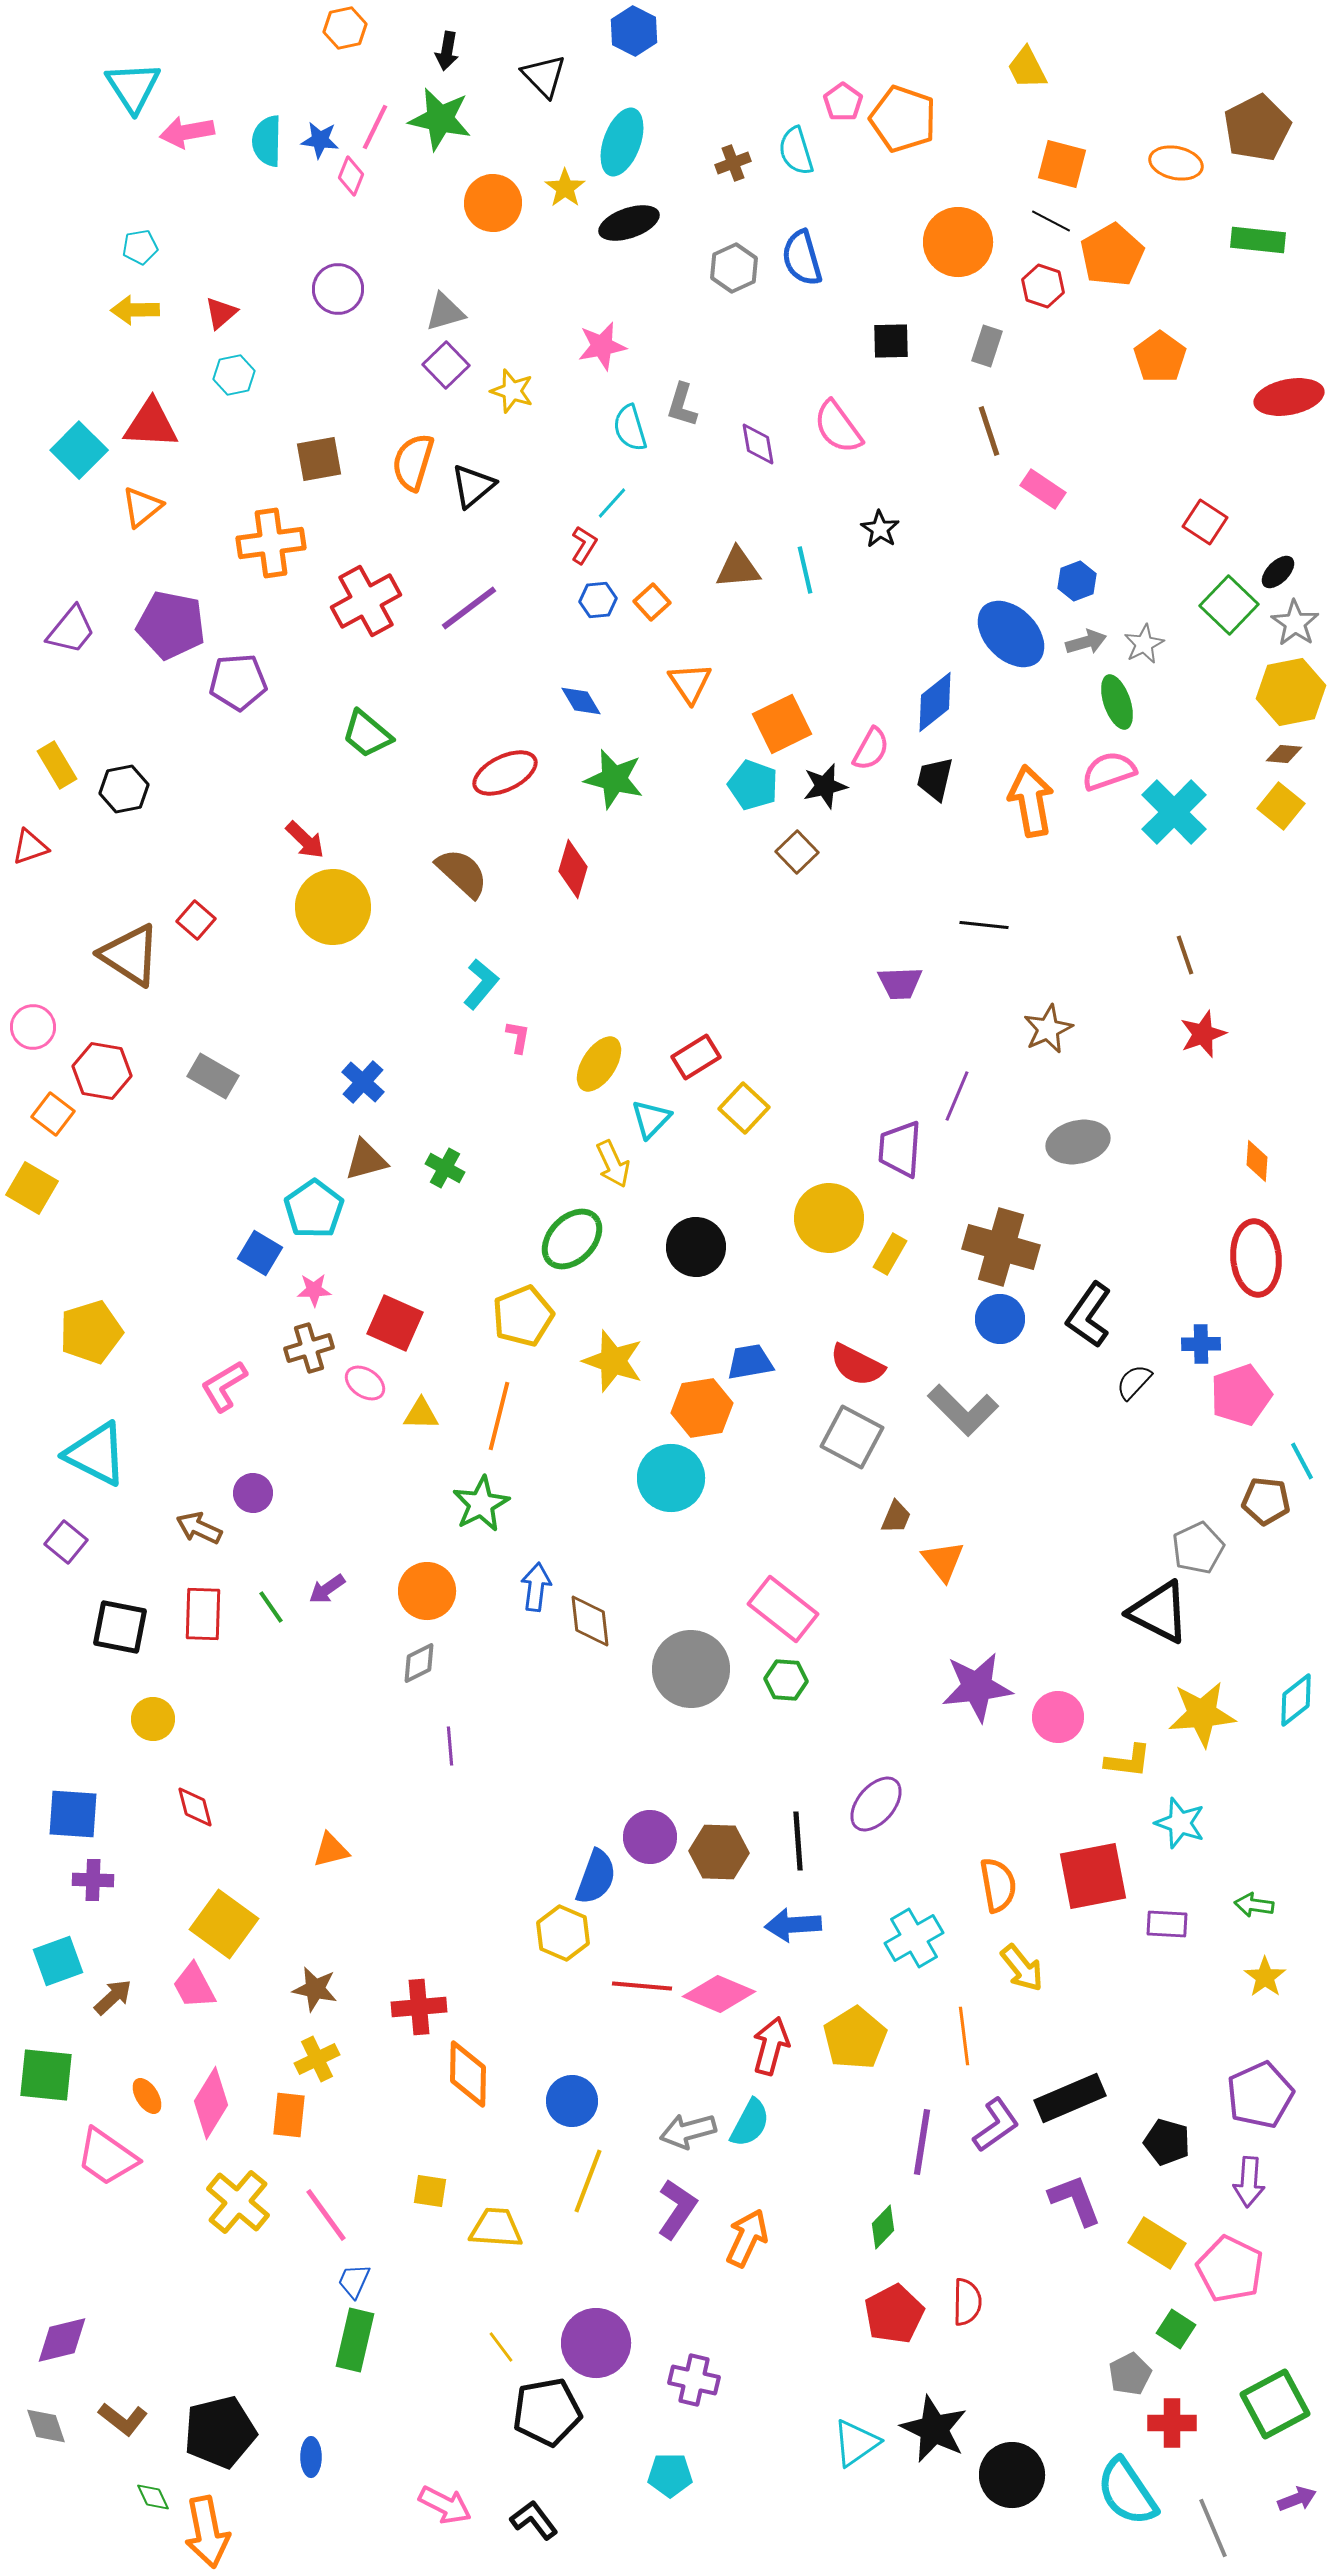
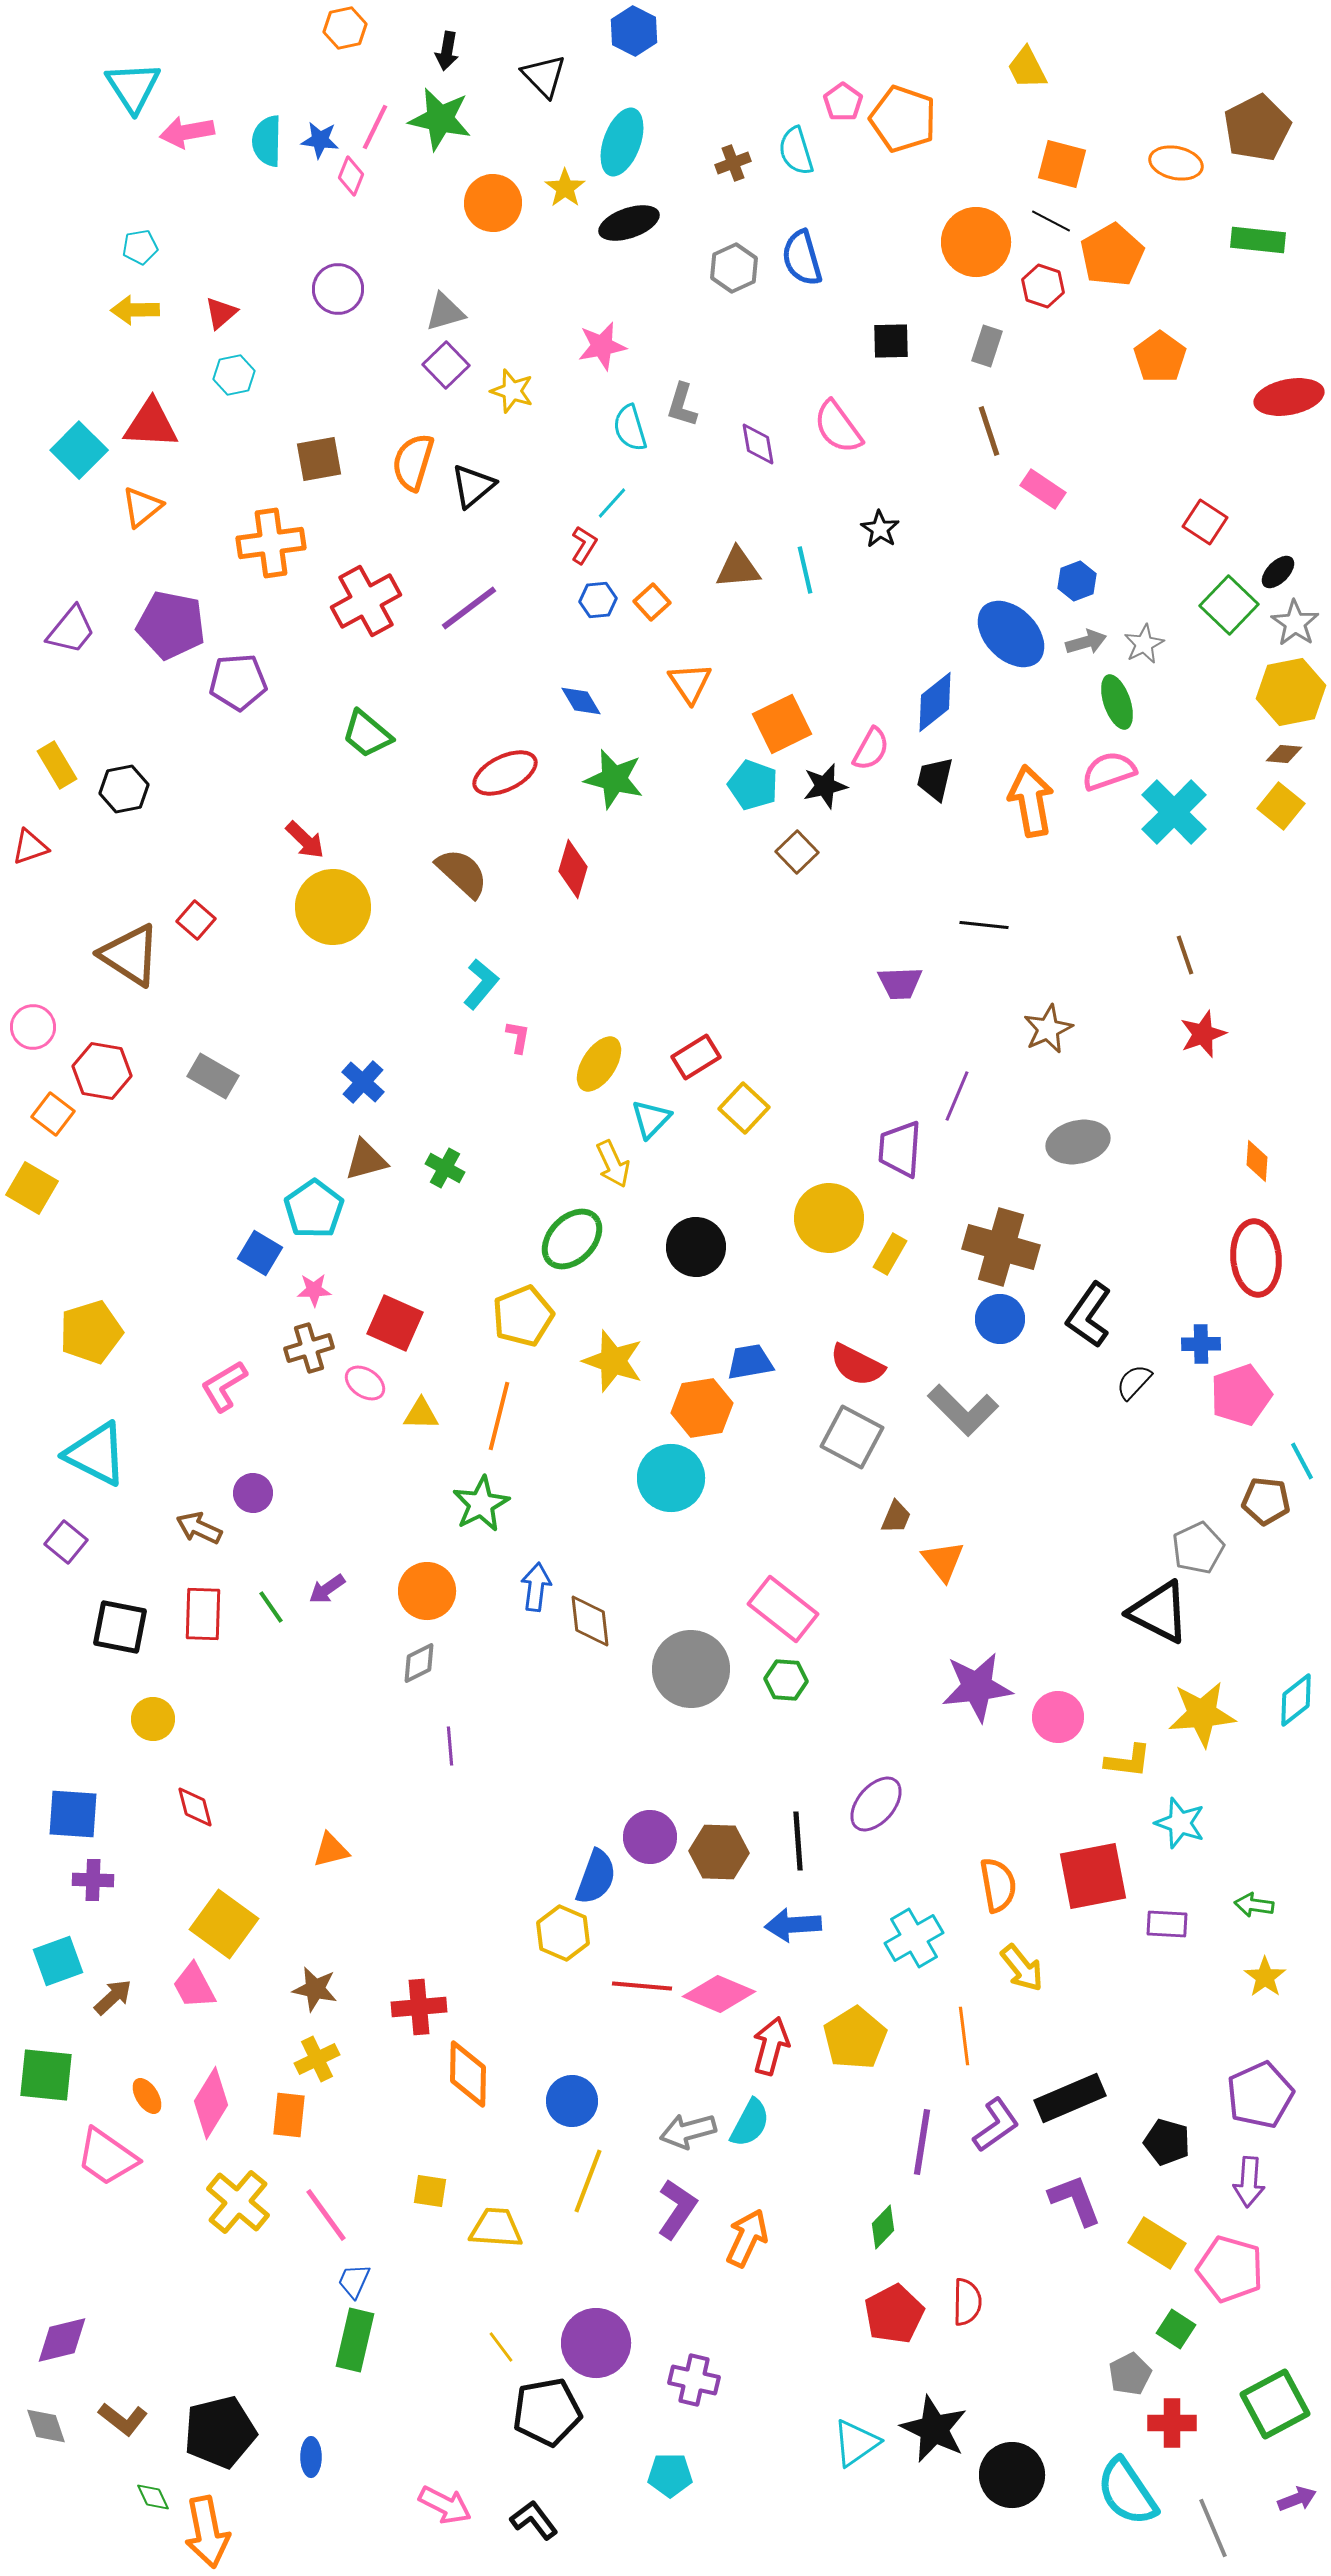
orange circle at (958, 242): moved 18 px right
pink pentagon at (1230, 2269): rotated 10 degrees counterclockwise
